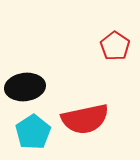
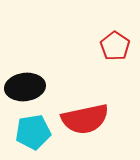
cyan pentagon: rotated 24 degrees clockwise
